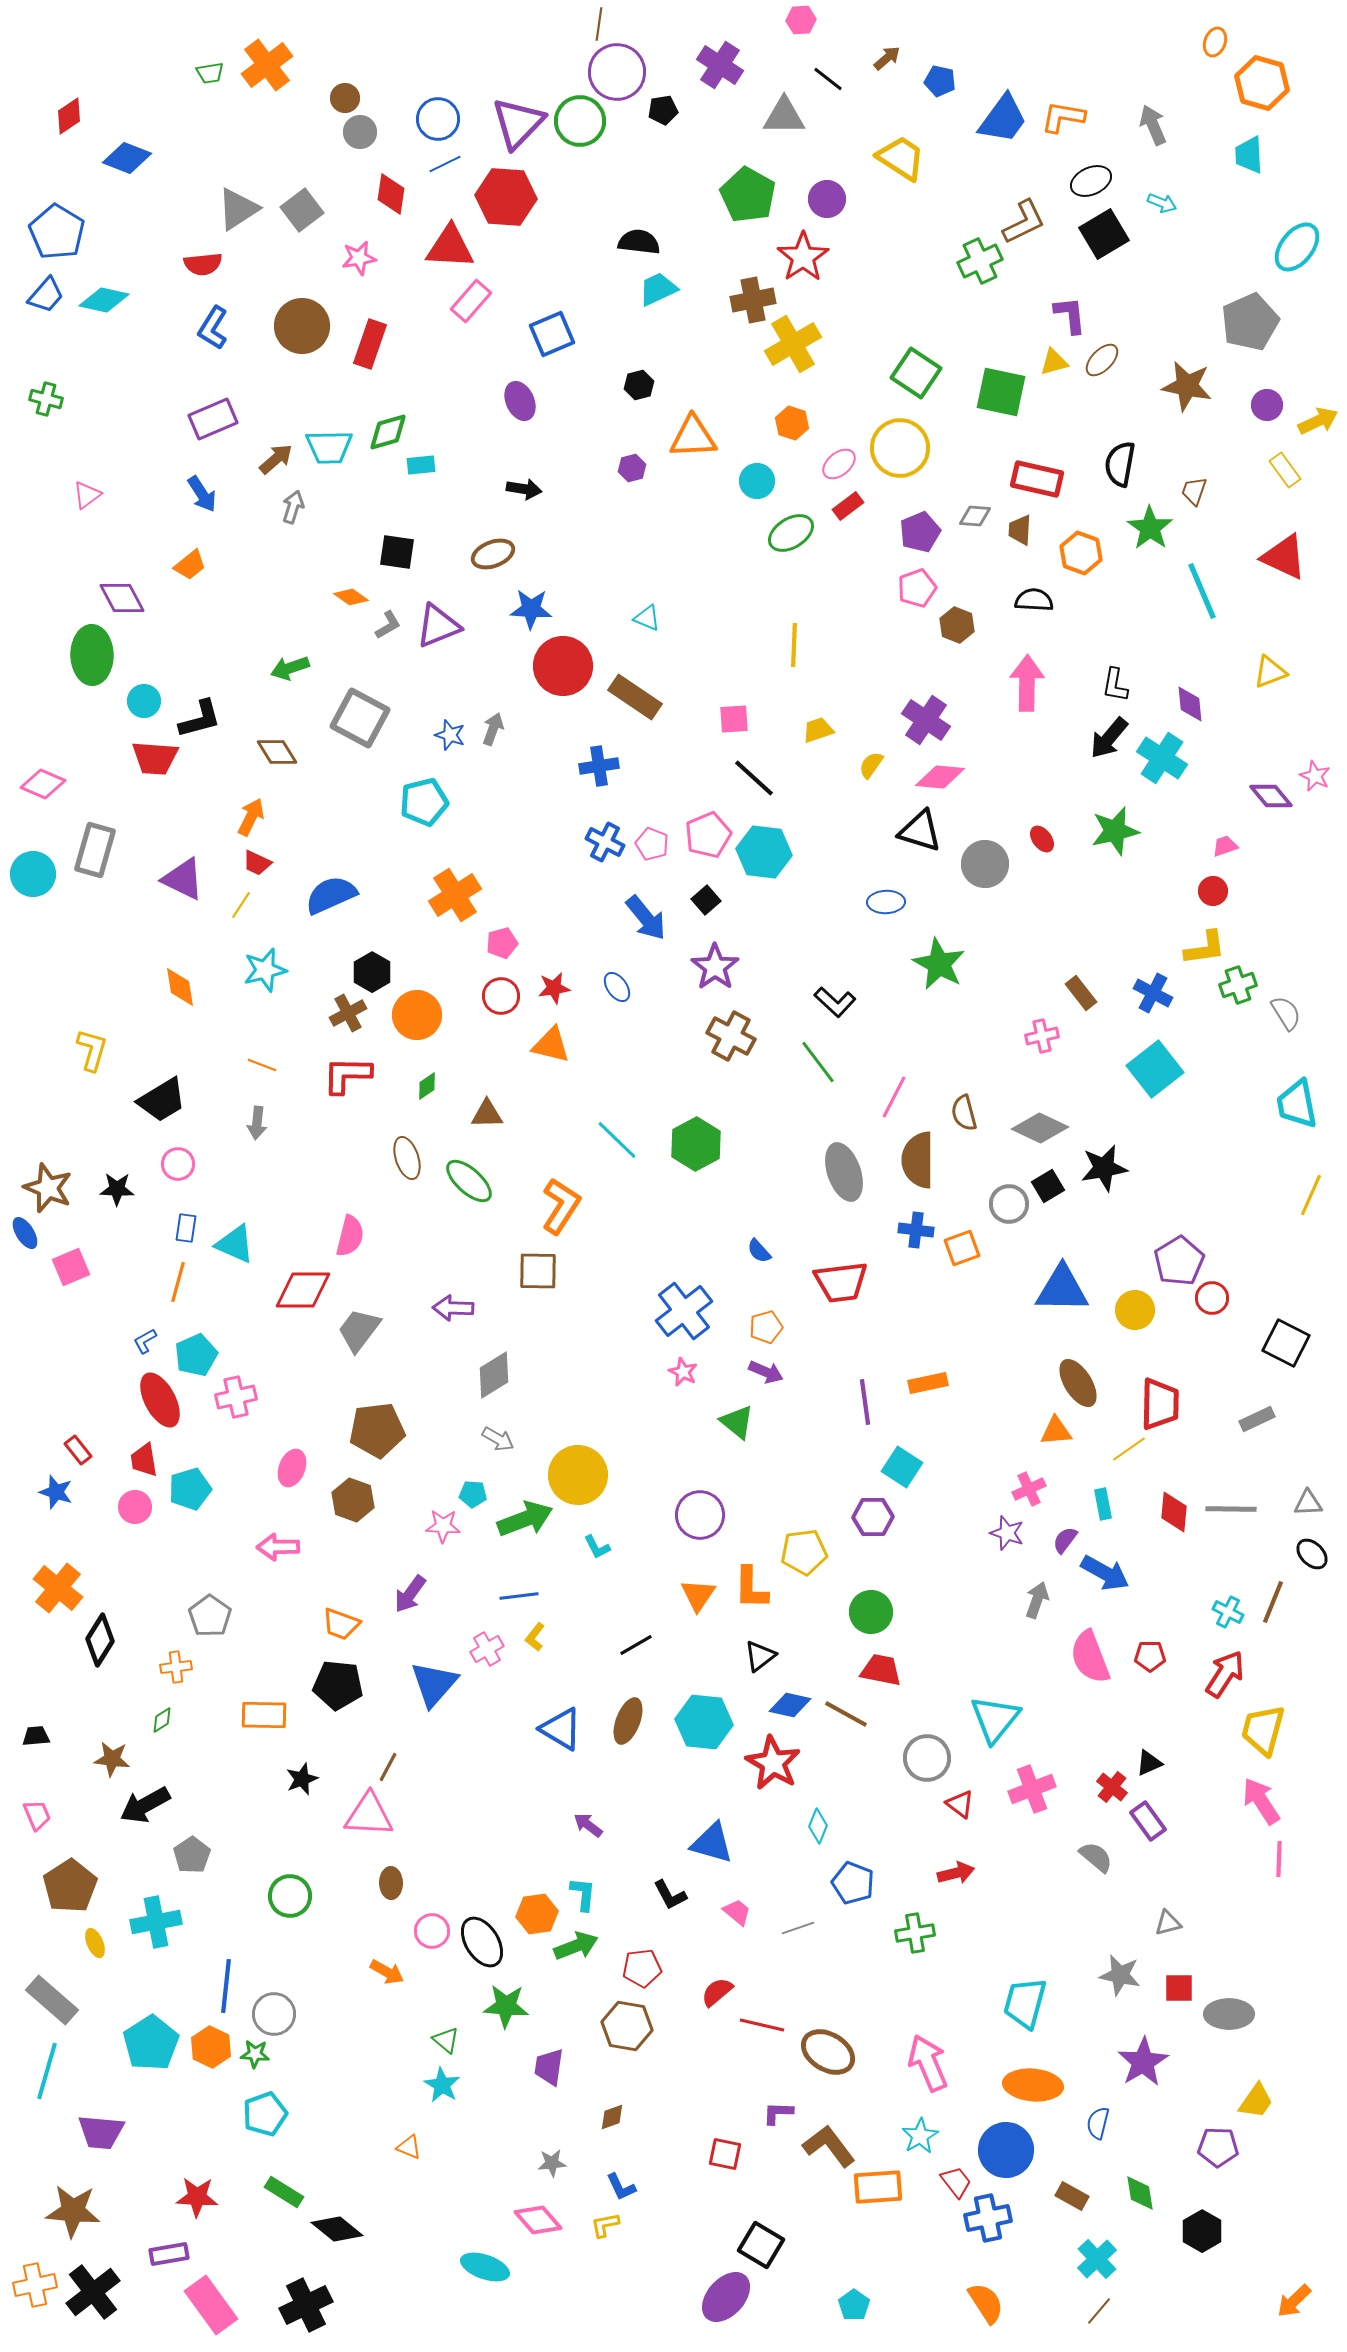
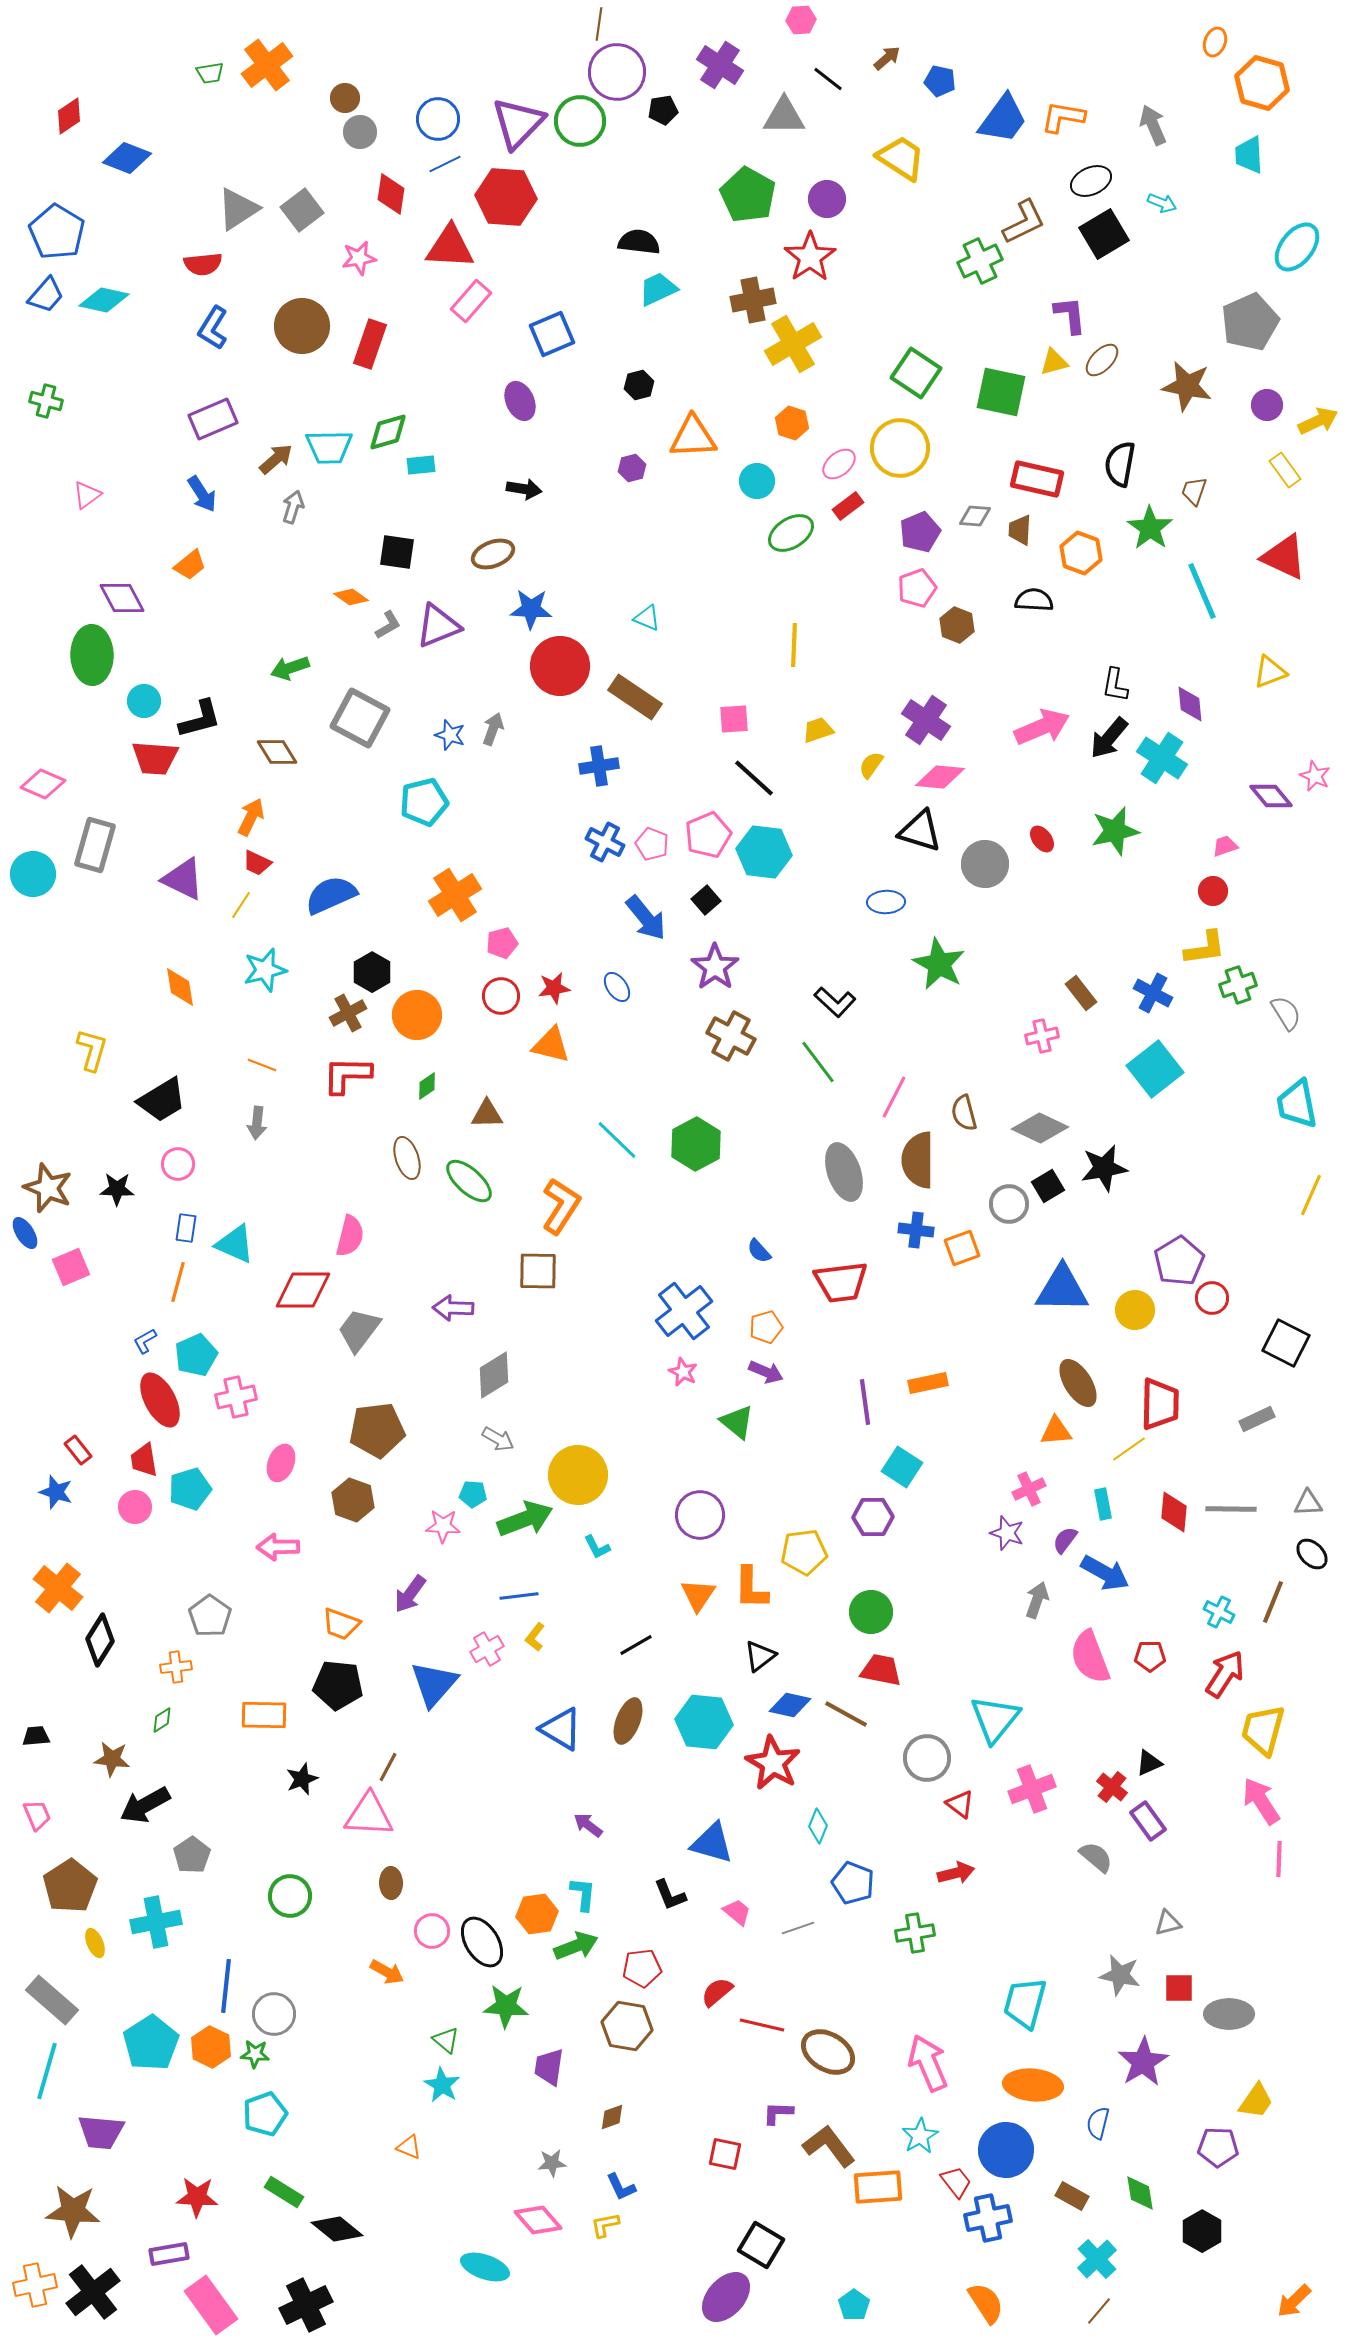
red star at (803, 257): moved 7 px right
green cross at (46, 399): moved 2 px down
red circle at (563, 666): moved 3 px left
pink arrow at (1027, 683): moved 15 px right, 44 px down; rotated 66 degrees clockwise
gray rectangle at (95, 850): moved 5 px up
pink ellipse at (292, 1468): moved 11 px left, 5 px up
cyan cross at (1228, 1612): moved 9 px left
black L-shape at (670, 1895): rotated 6 degrees clockwise
